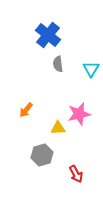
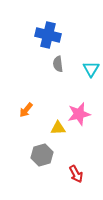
blue cross: rotated 25 degrees counterclockwise
